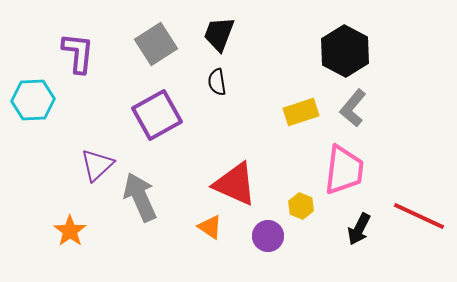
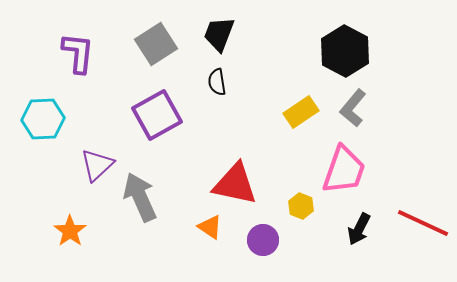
cyan hexagon: moved 10 px right, 19 px down
yellow rectangle: rotated 16 degrees counterclockwise
pink trapezoid: rotated 12 degrees clockwise
red triangle: rotated 12 degrees counterclockwise
red line: moved 4 px right, 7 px down
purple circle: moved 5 px left, 4 px down
